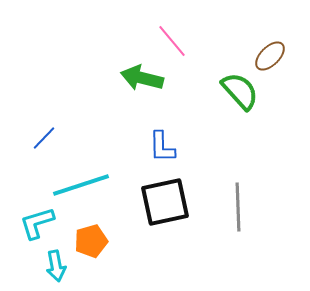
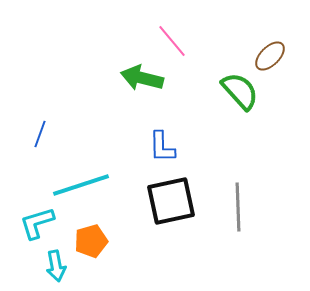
blue line: moved 4 px left, 4 px up; rotated 24 degrees counterclockwise
black square: moved 6 px right, 1 px up
